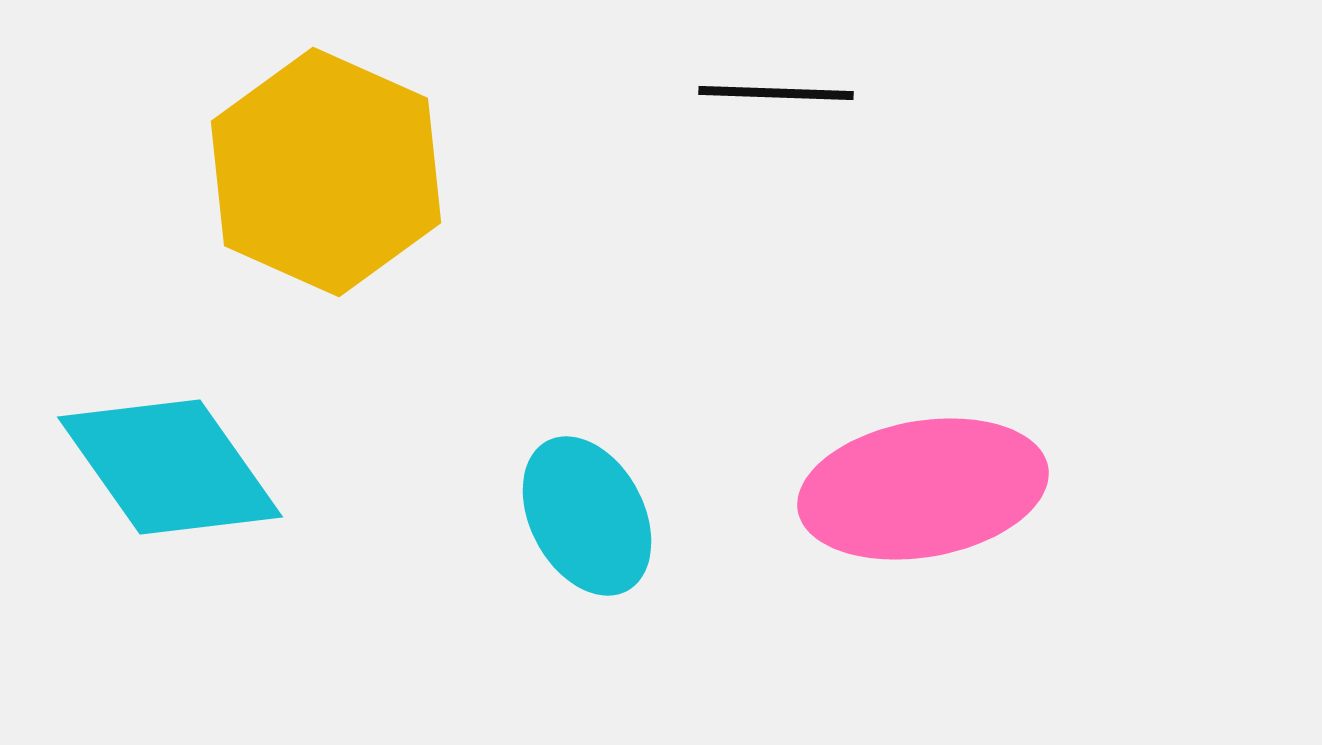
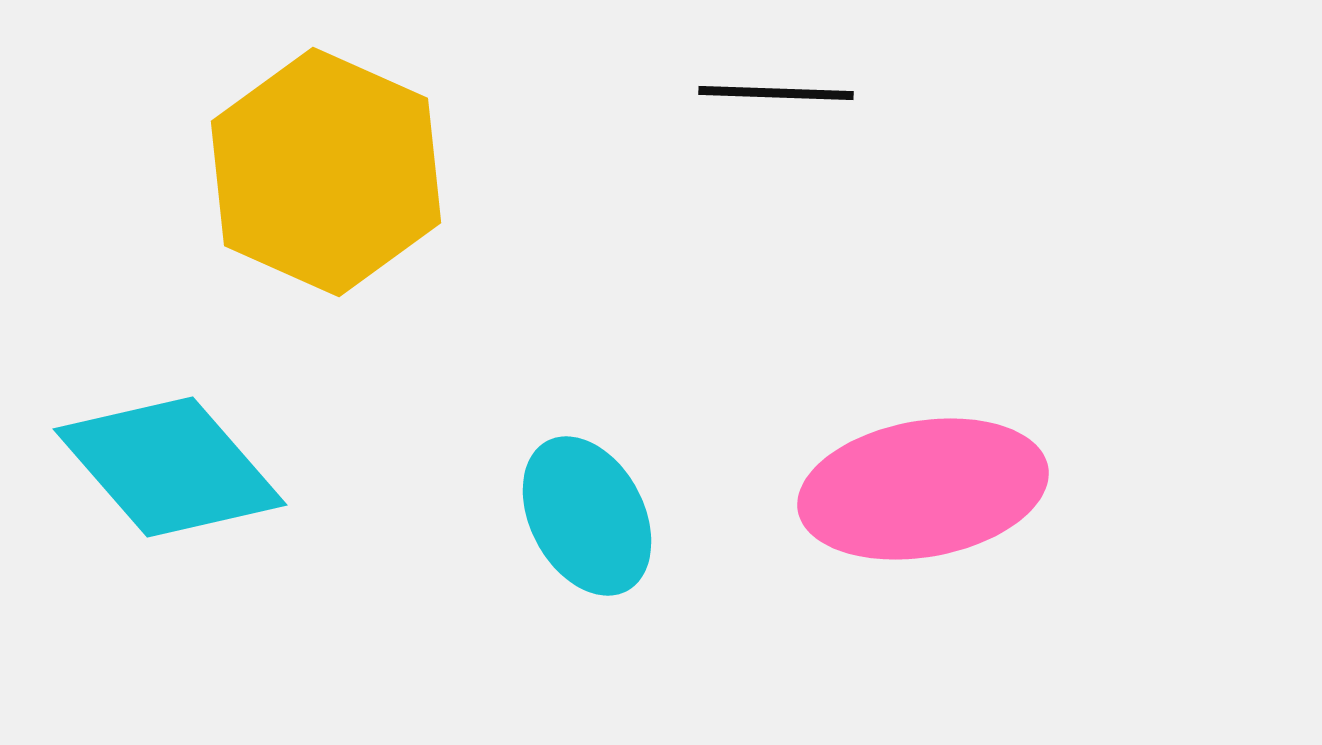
cyan diamond: rotated 6 degrees counterclockwise
